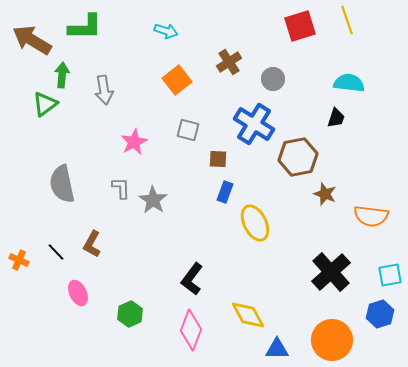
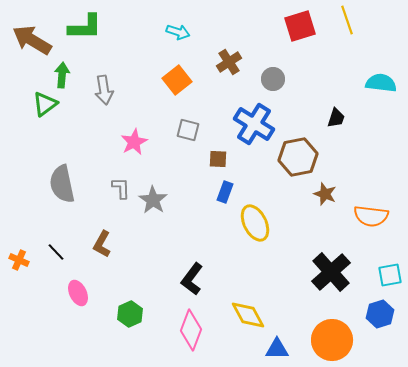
cyan arrow: moved 12 px right, 1 px down
cyan semicircle: moved 32 px right
brown L-shape: moved 10 px right
